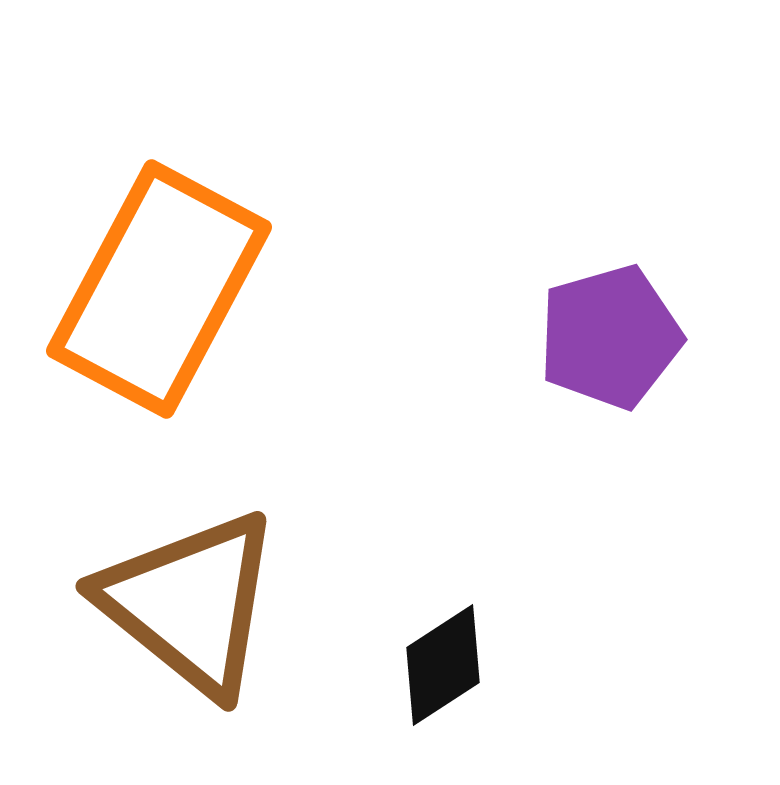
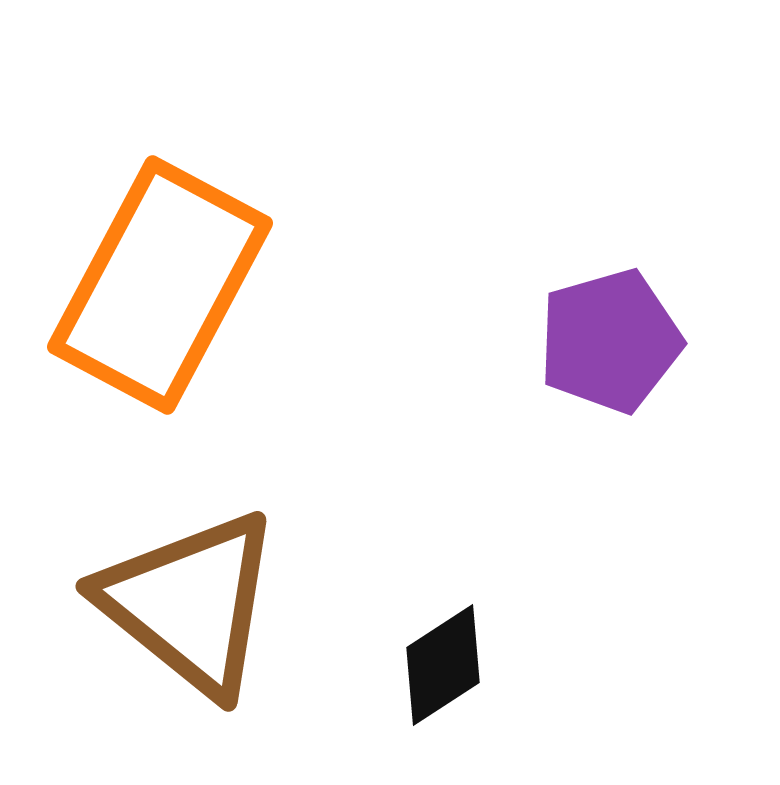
orange rectangle: moved 1 px right, 4 px up
purple pentagon: moved 4 px down
